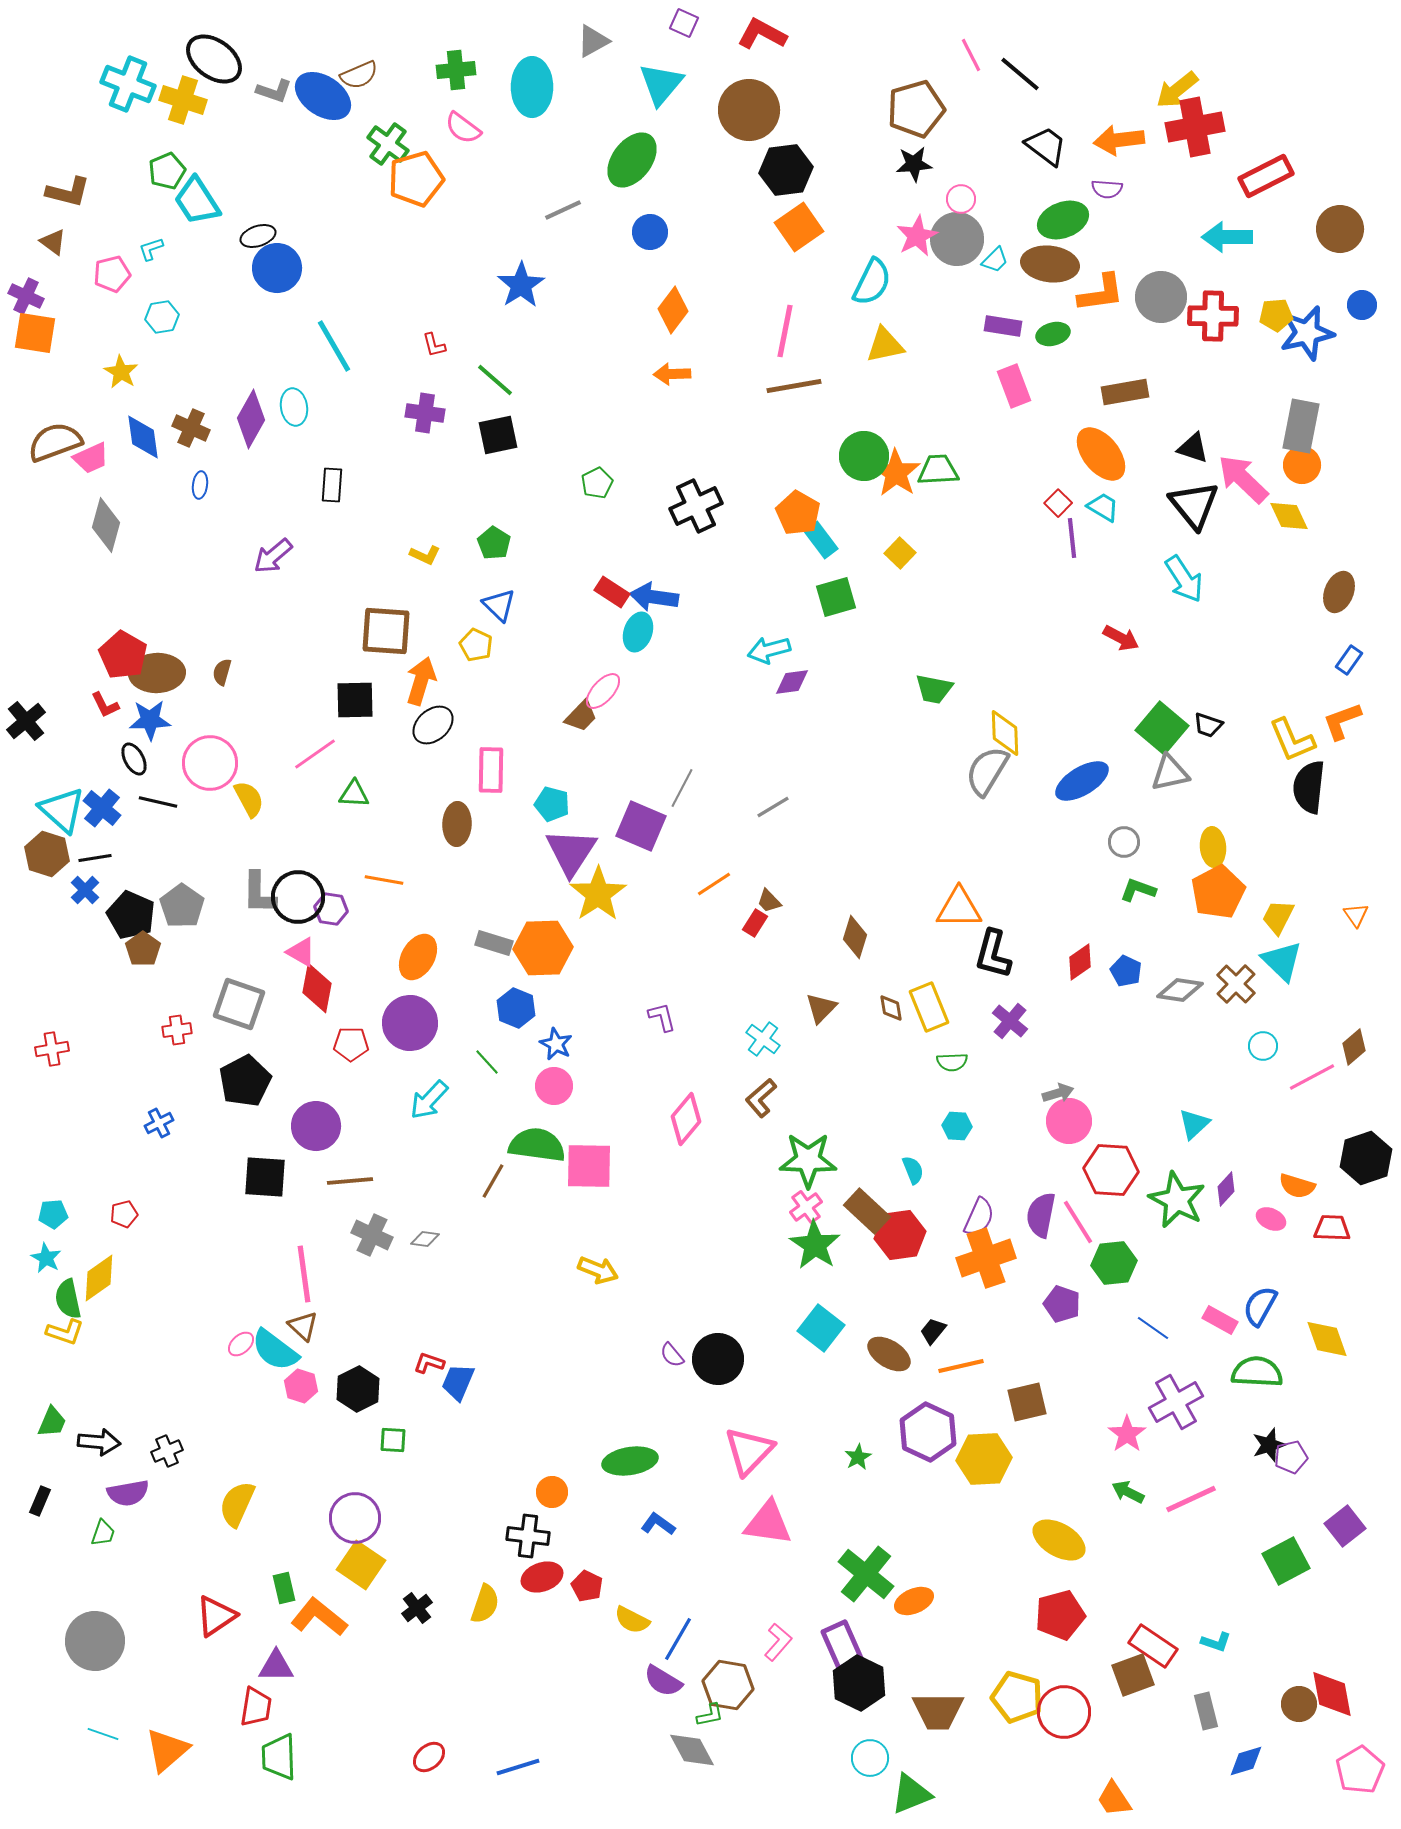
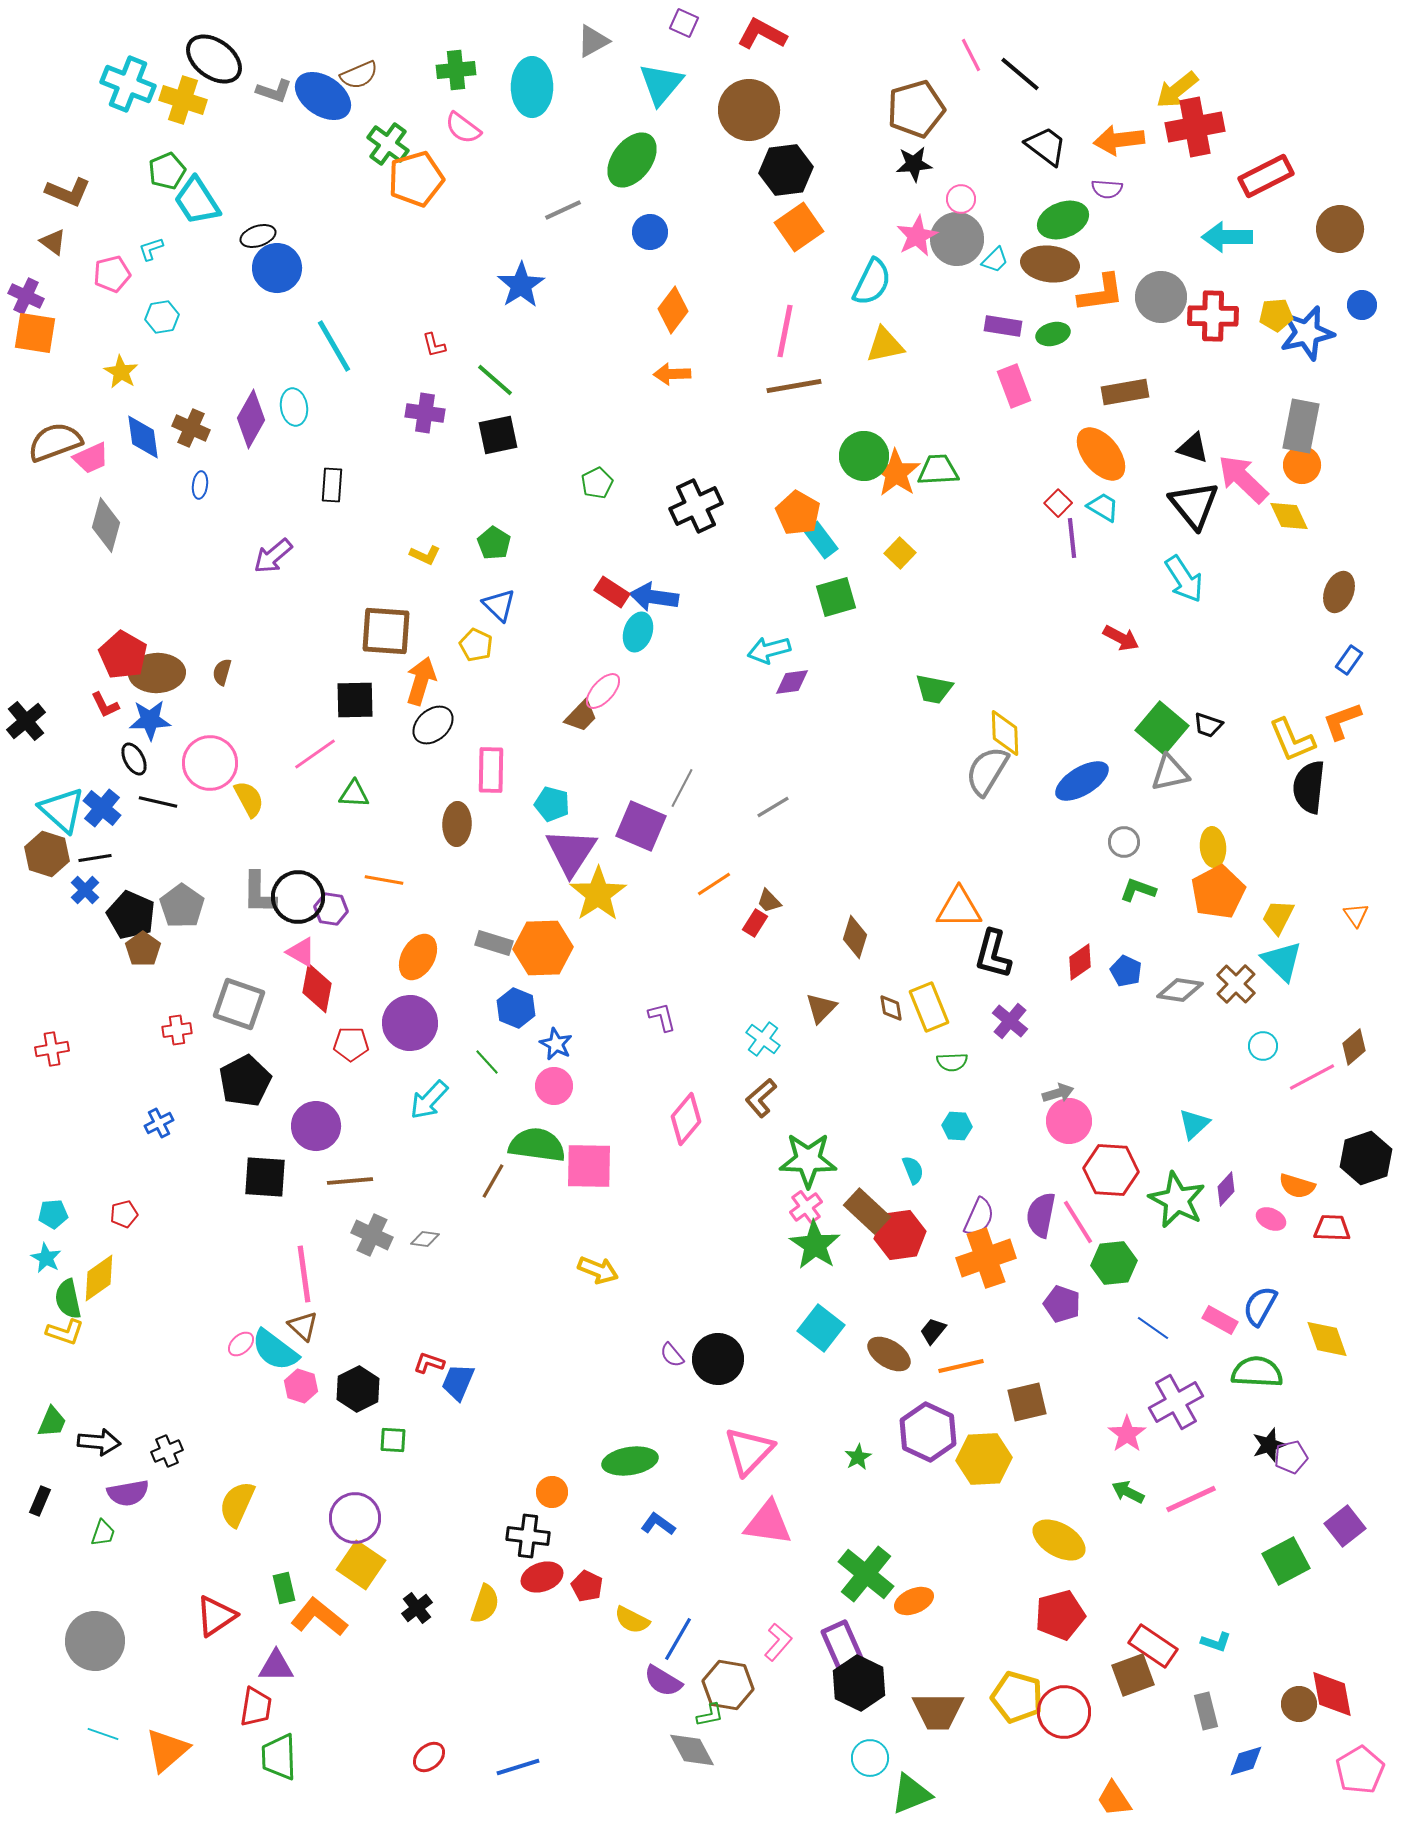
brown L-shape at (68, 192): rotated 9 degrees clockwise
